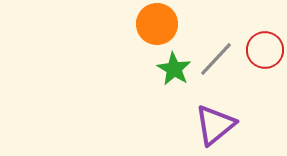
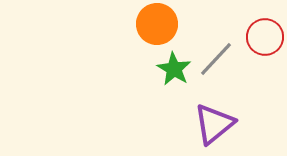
red circle: moved 13 px up
purple triangle: moved 1 px left, 1 px up
